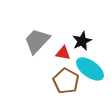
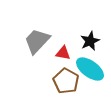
black star: moved 8 px right
